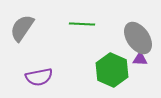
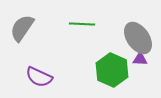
purple semicircle: rotated 36 degrees clockwise
